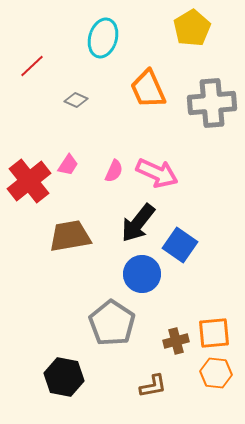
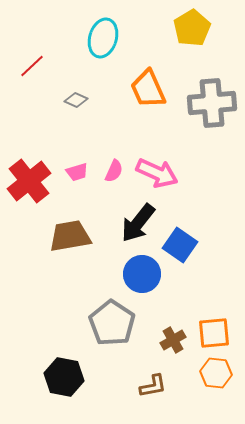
pink trapezoid: moved 9 px right, 7 px down; rotated 40 degrees clockwise
brown cross: moved 3 px left, 1 px up; rotated 15 degrees counterclockwise
